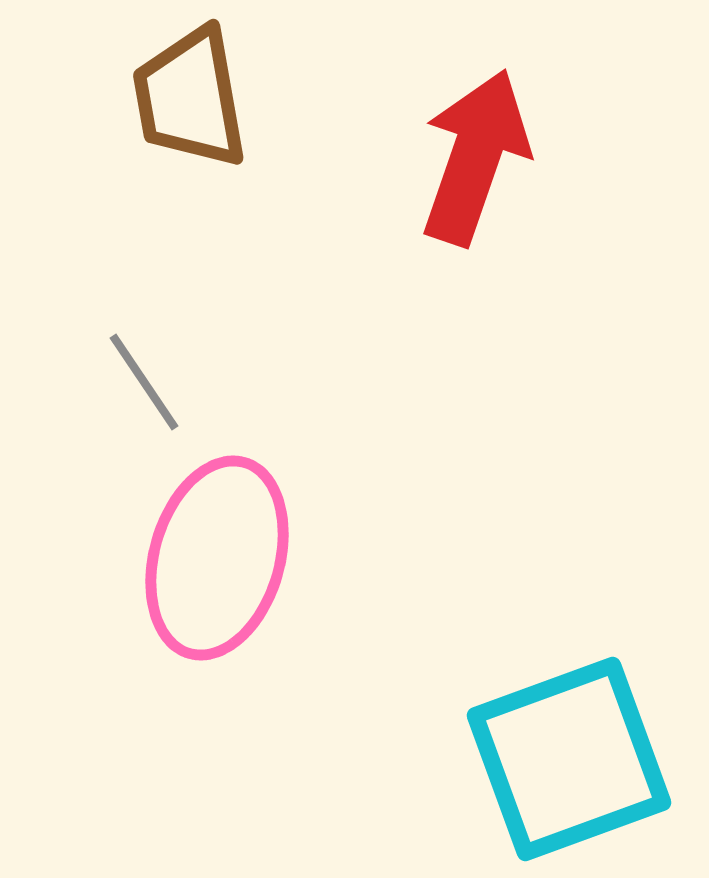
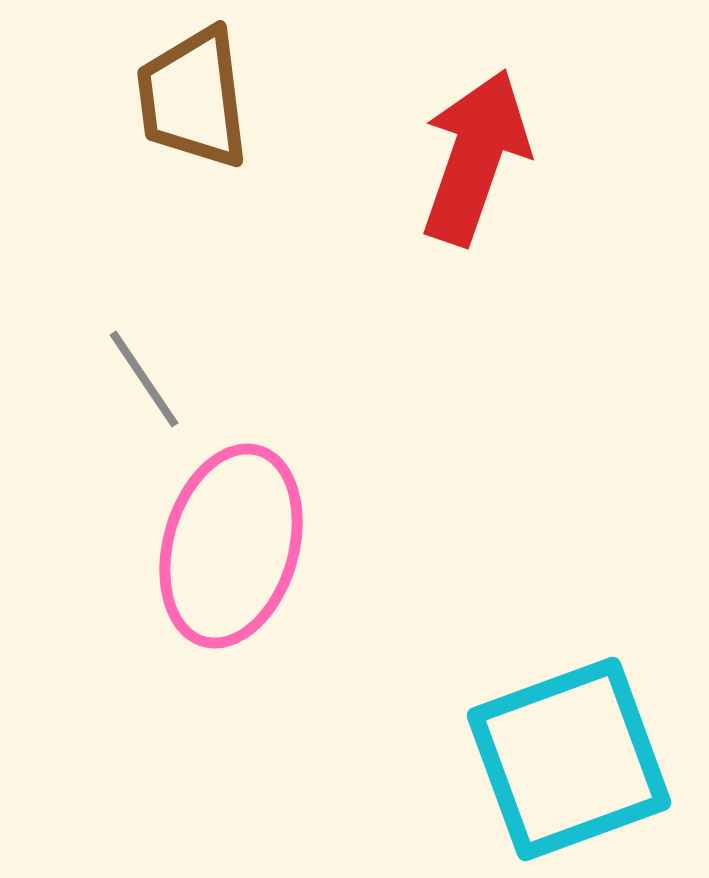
brown trapezoid: moved 3 px right; rotated 3 degrees clockwise
gray line: moved 3 px up
pink ellipse: moved 14 px right, 12 px up
